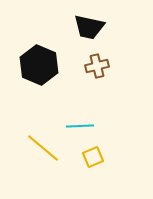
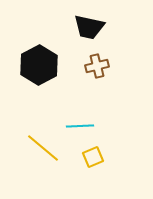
black hexagon: rotated 9 degrees clockwise
